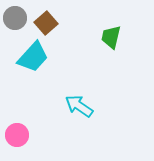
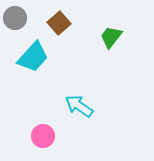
brown square: moved 13 px right
green trapezoid: rotated 25 degrees clockwise
pink circle: moved 26 px right, 1 px down
